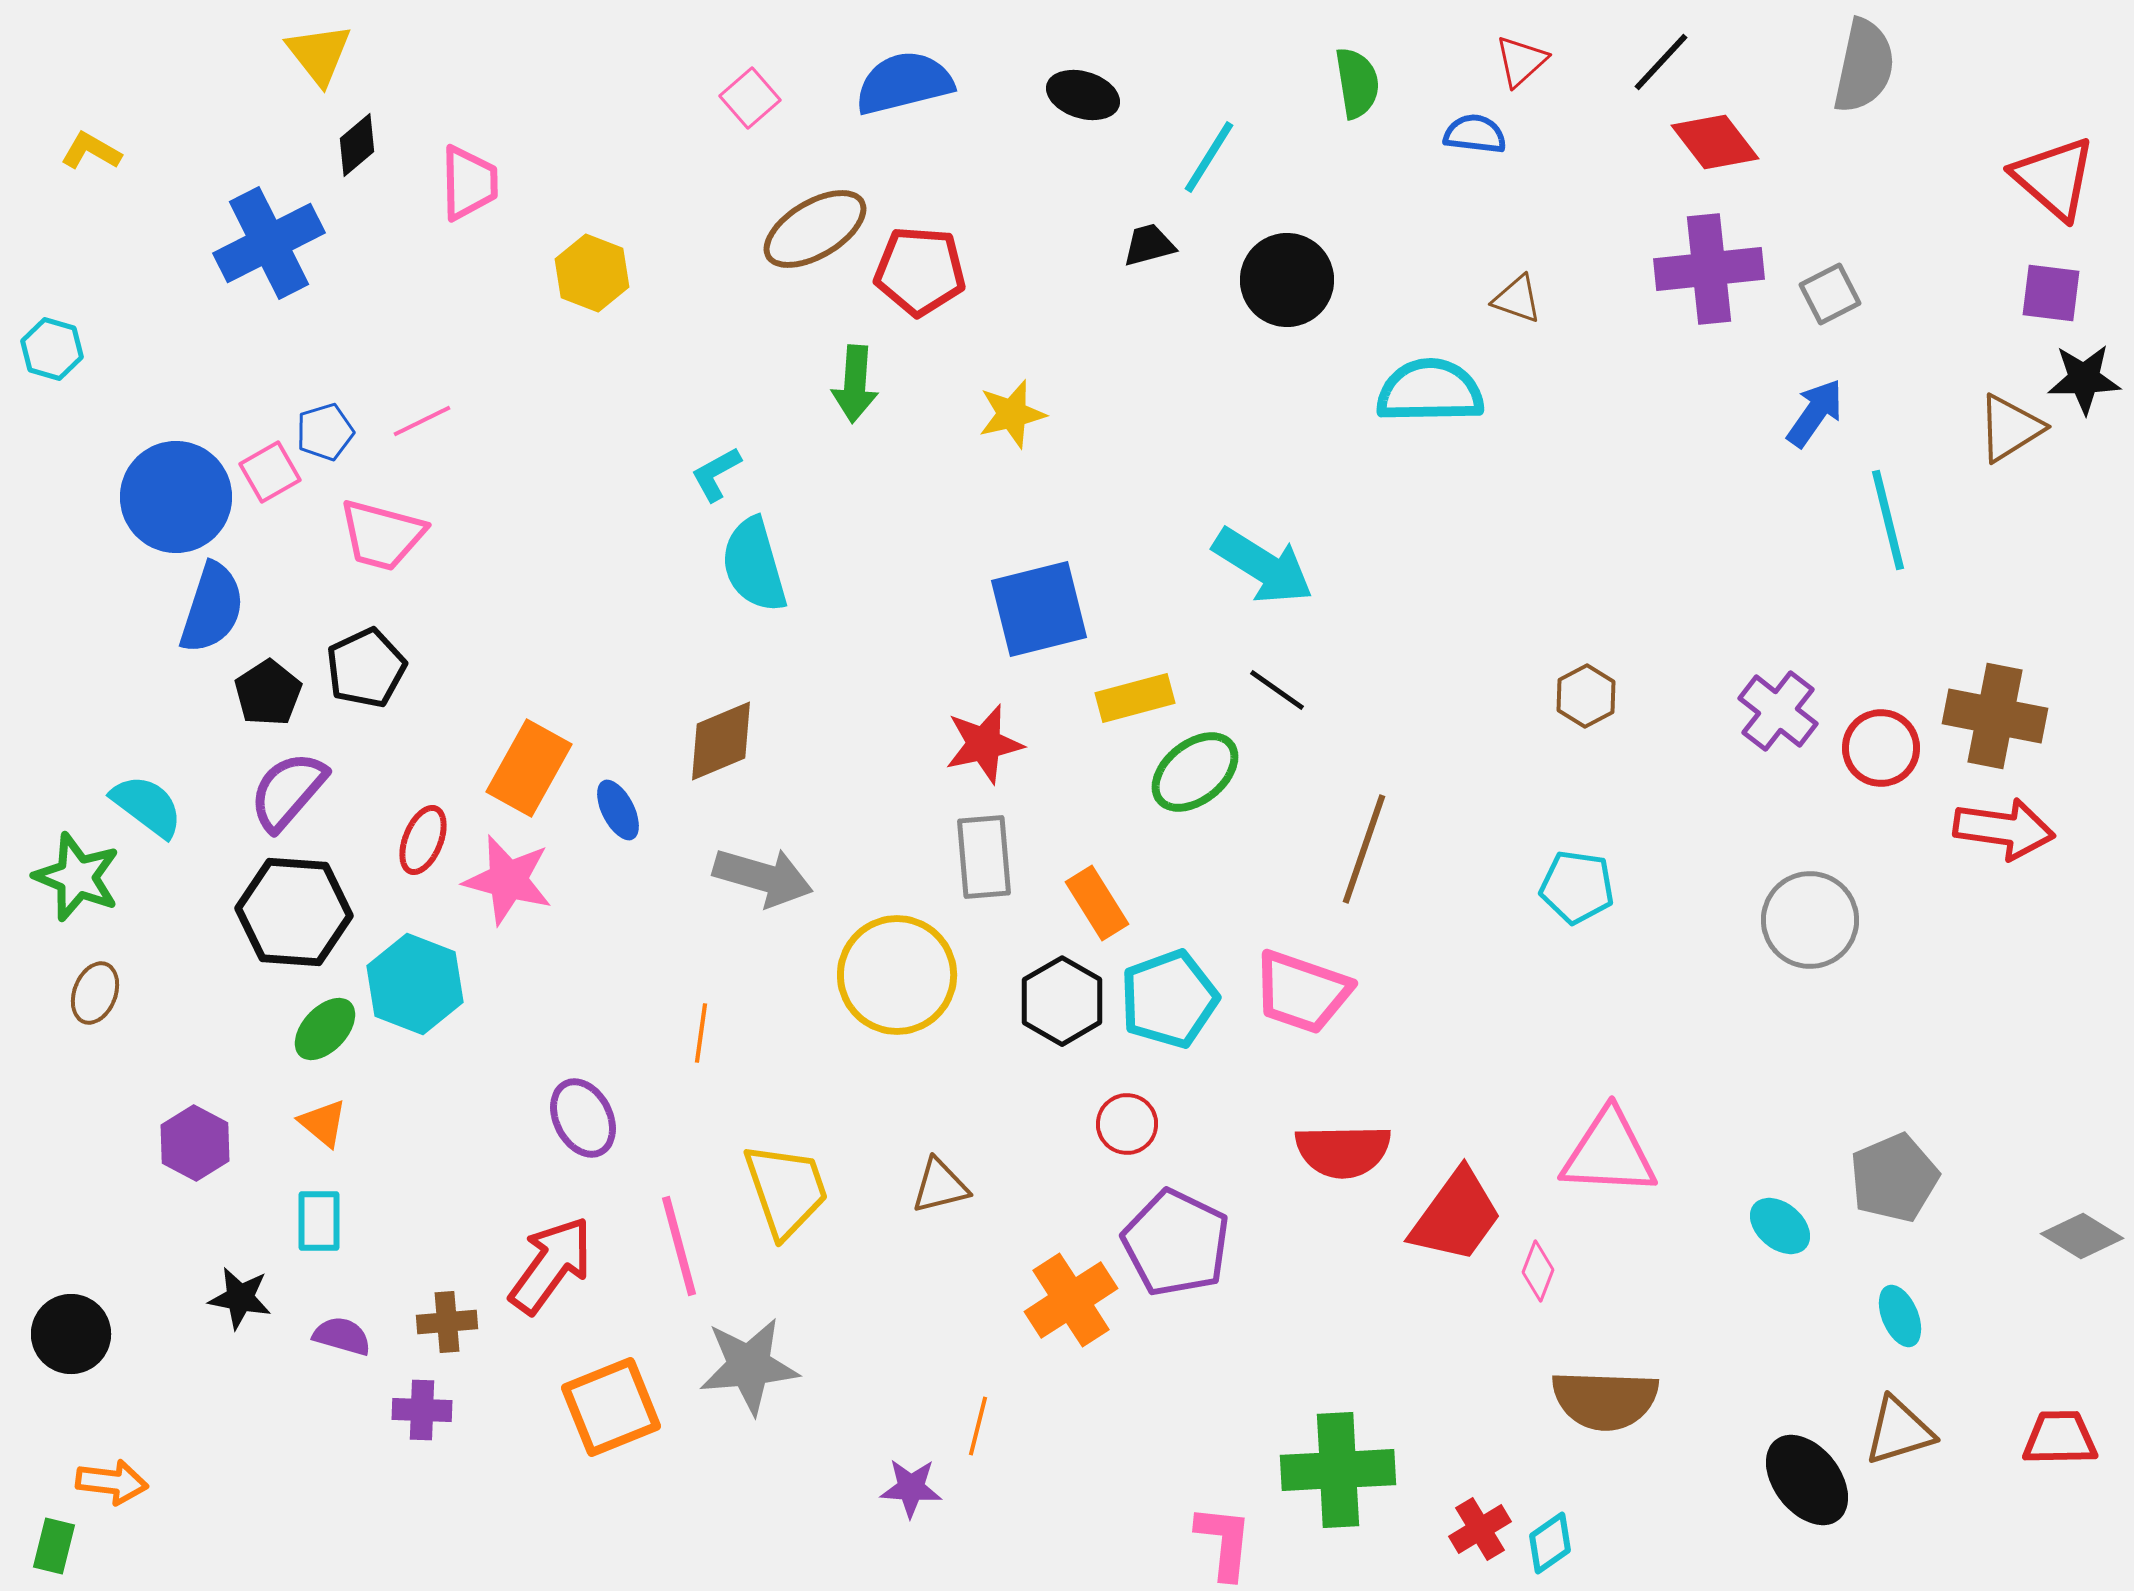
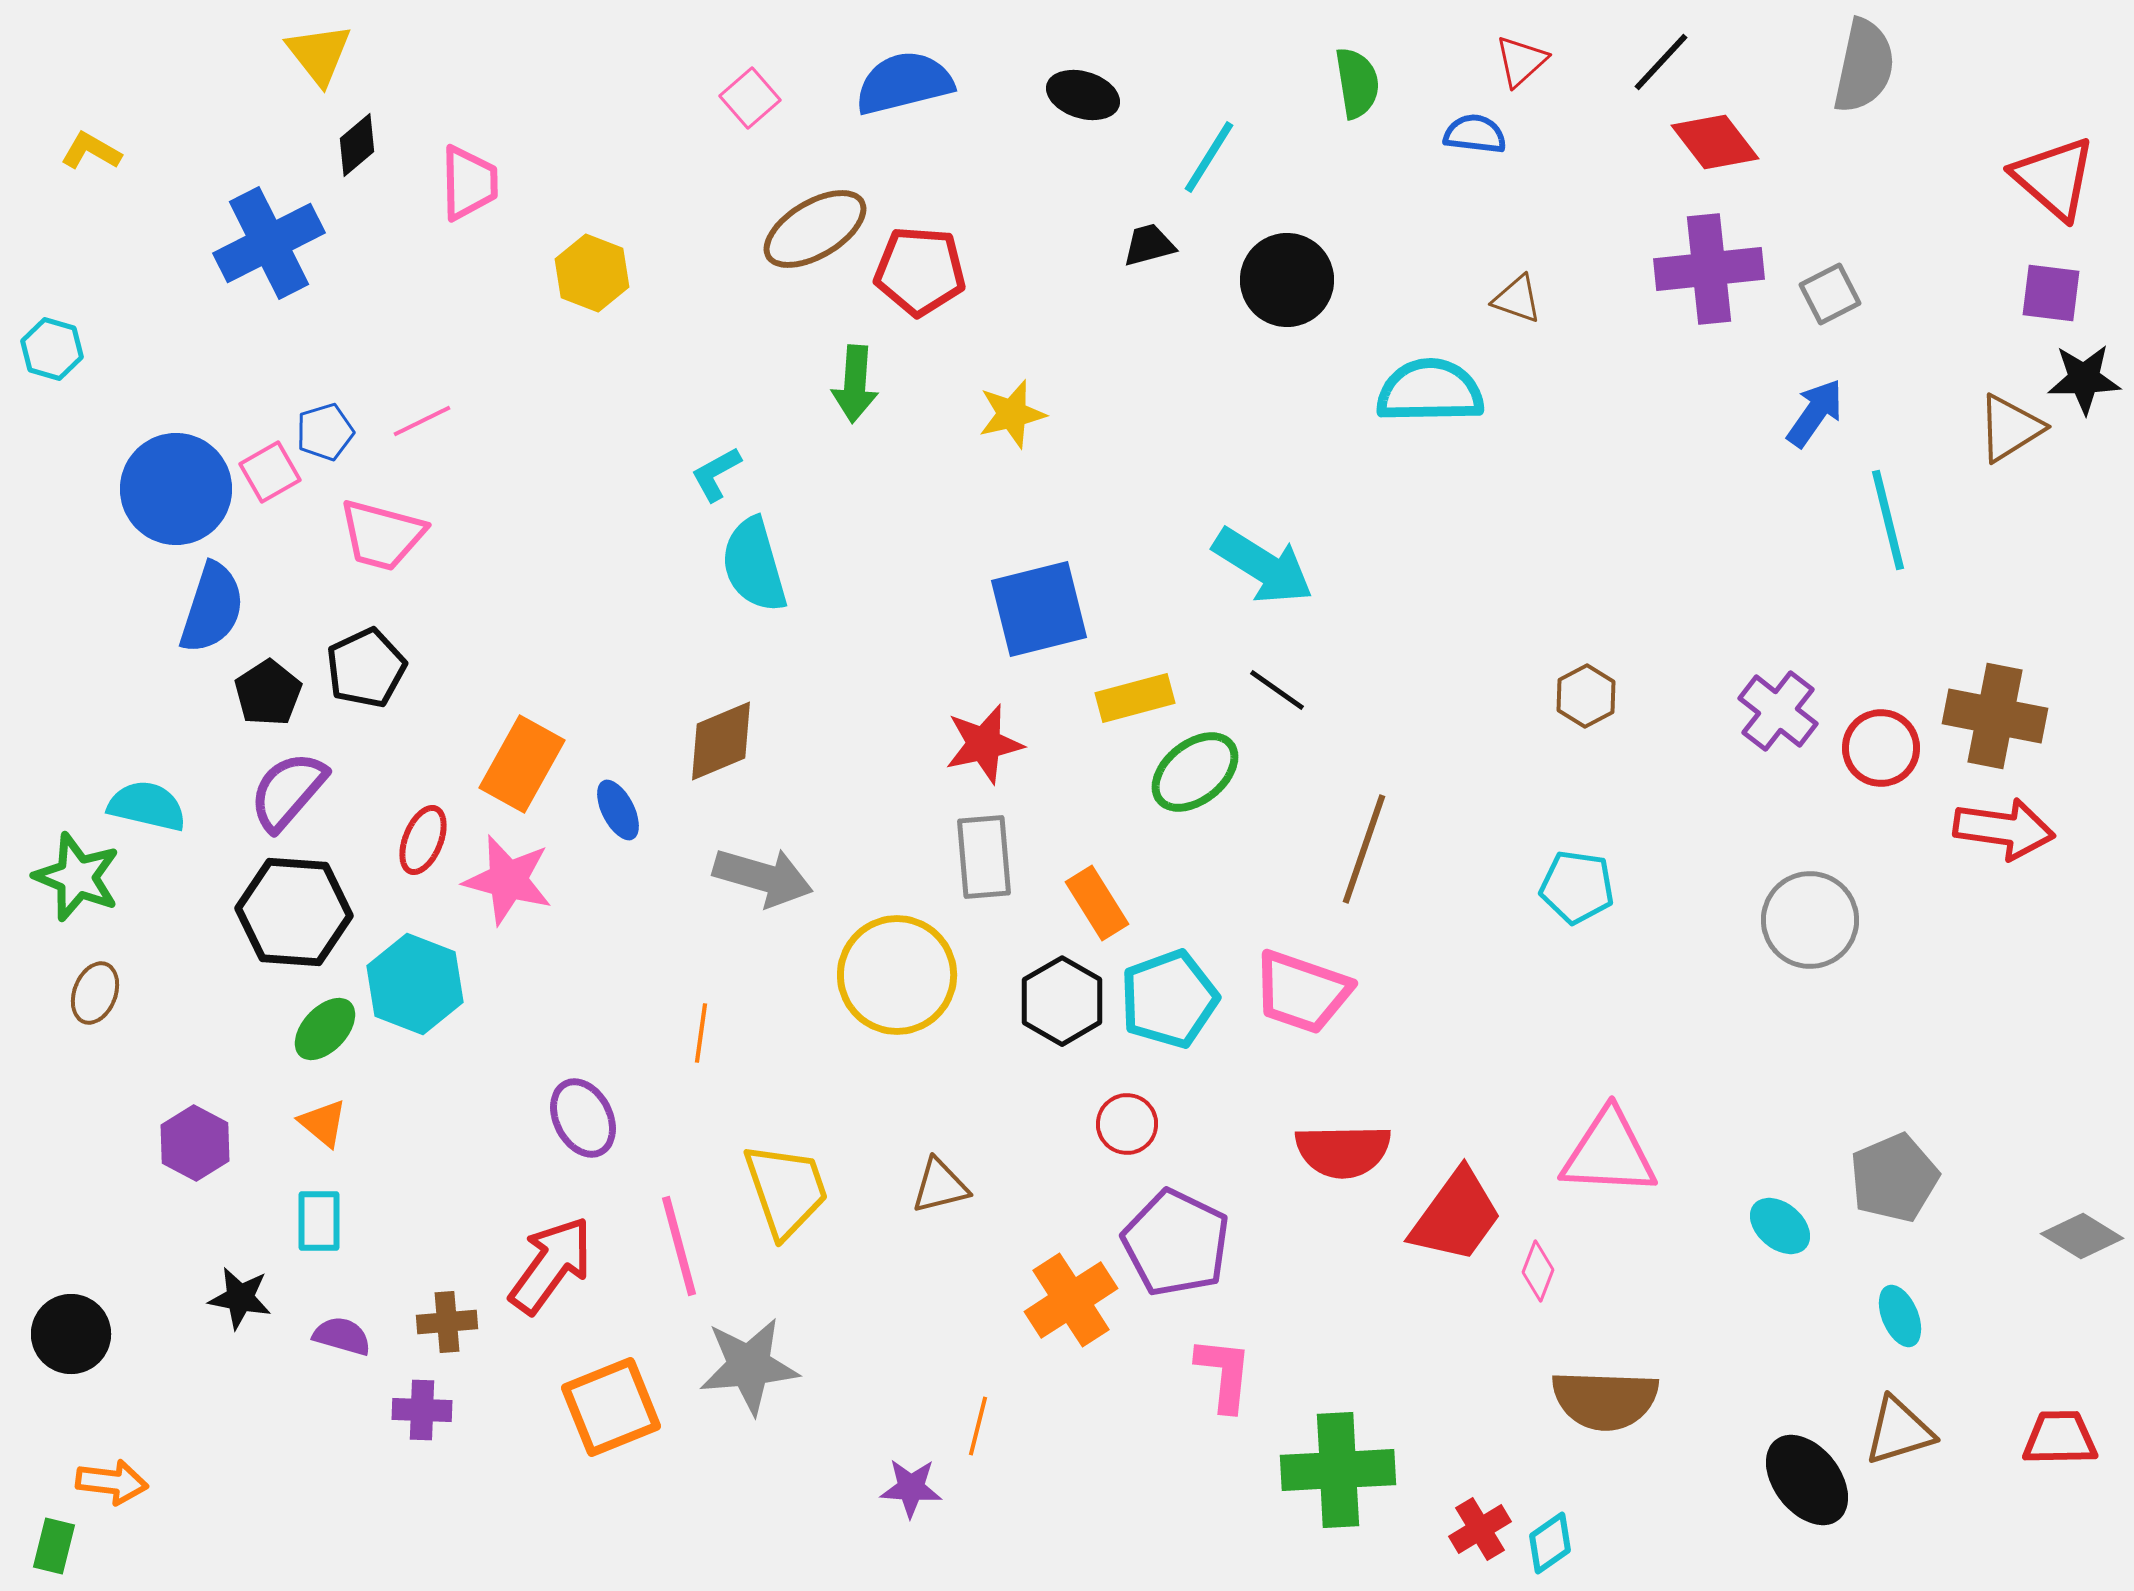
blue circle at (176, 497): moved 8 px up
orange rectangle at (529, 768): moved 7 px left, 4 px up
cyan semicircle at (147, 806): rotated 24 degrees counterclockwise
pink L-shape at (1224, 1542): moved 168 px up
